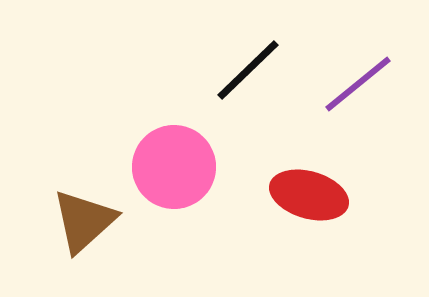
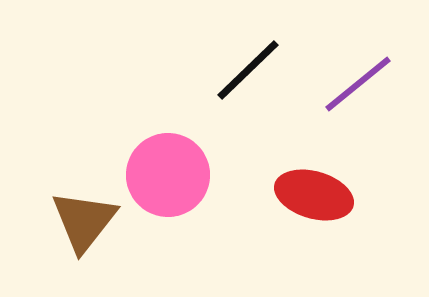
pink circle: moved 6 px left, 8 px down
red ellipse: moved 5 px right
brown triangle: rotated 10 degrees counterclockwise
